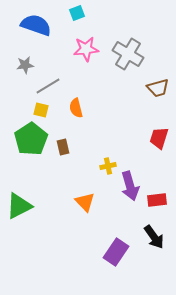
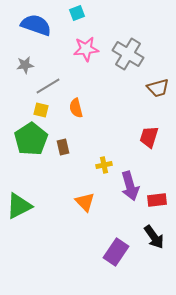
red trapezoid: moved 10 px left, 1 px up
yellow cross: moved 4 px left, 1 px up
